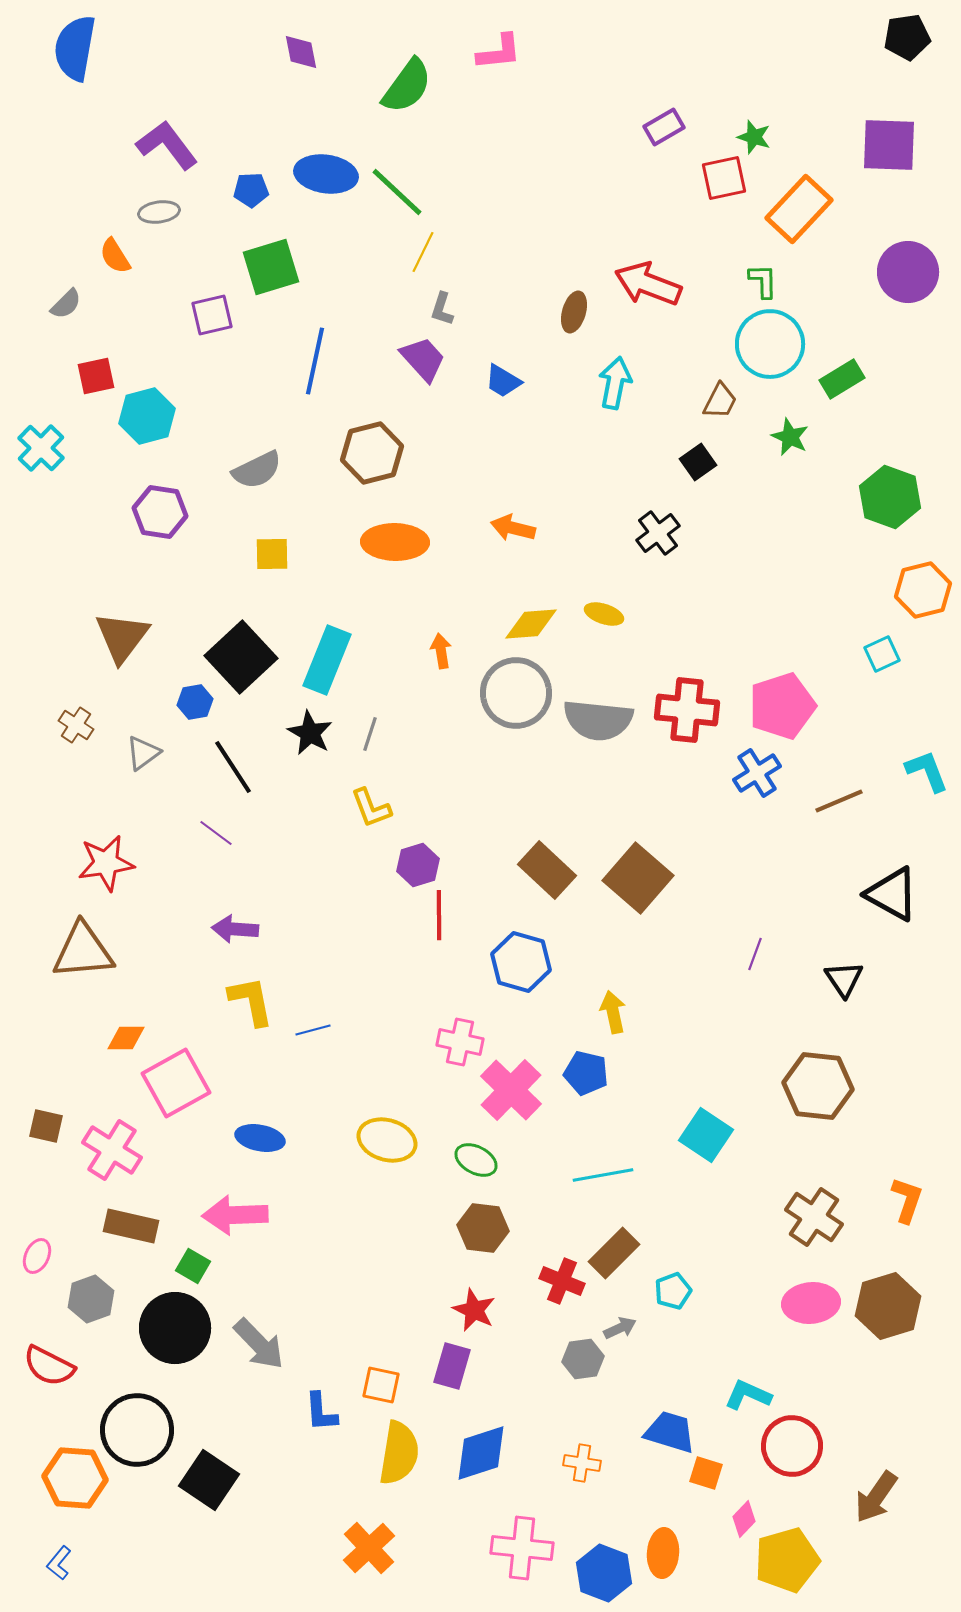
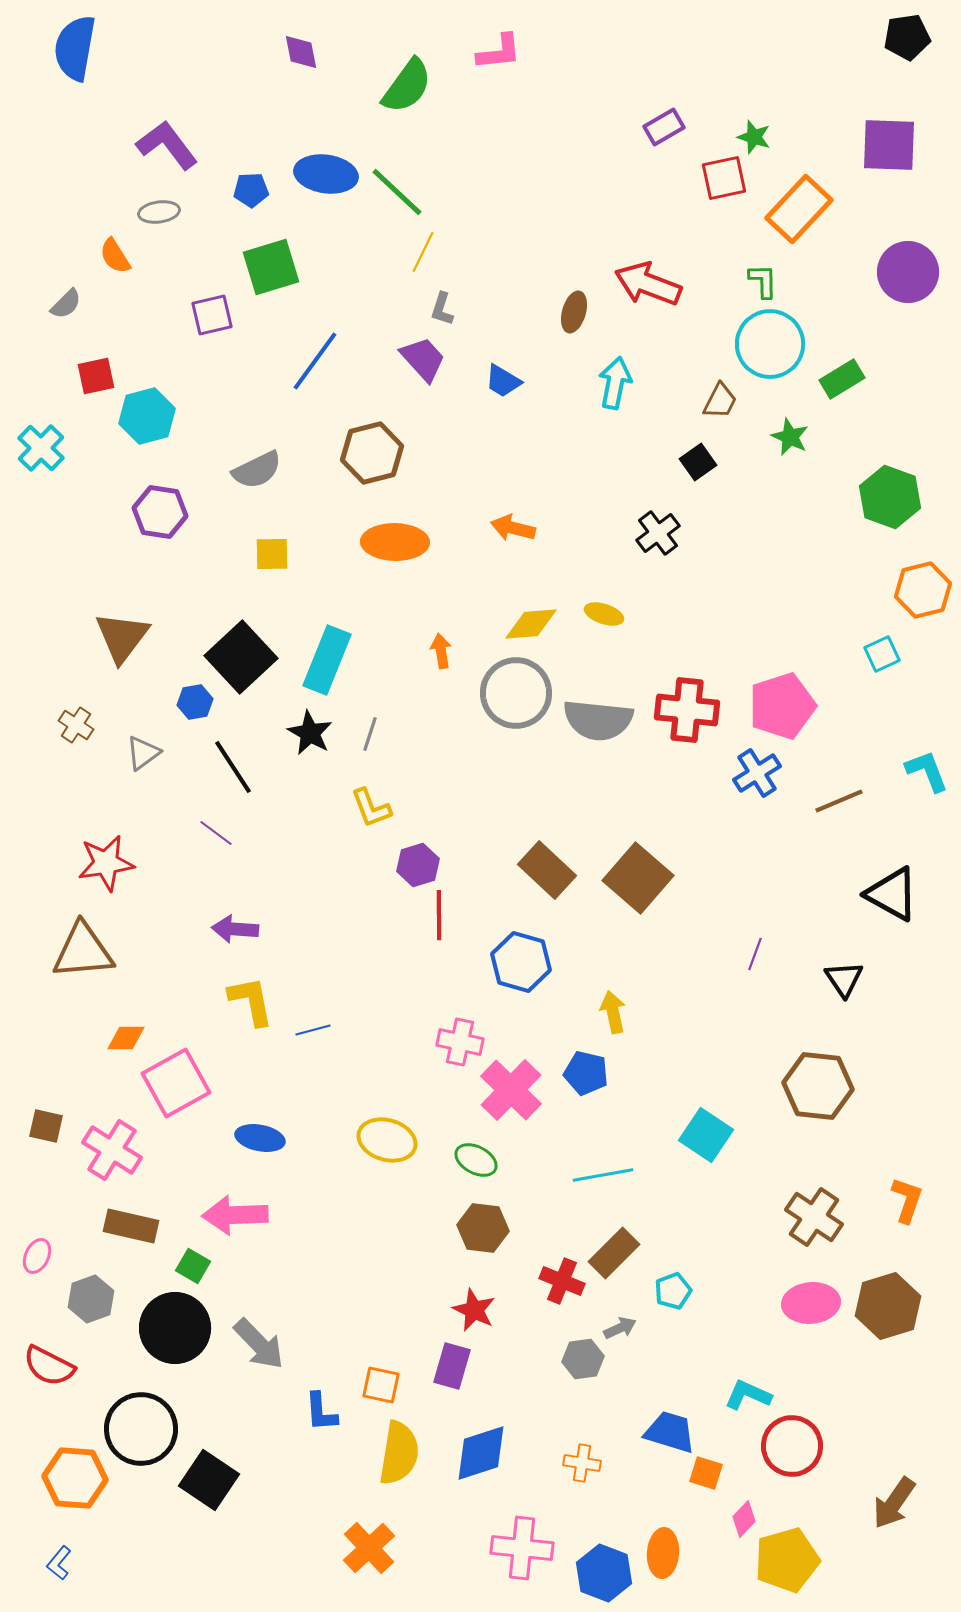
blue line at (315, 361): rotated 24 degrees clockwise
black circle at (137, 1430): moved 4 px right, 1 px up
brown arrow at (876, 1497): moved 18 px right, 6 px down
